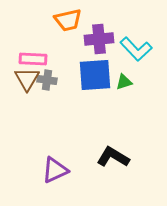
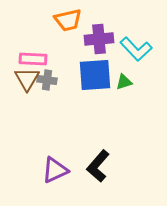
black L-shape: moved 15 px left, 9 px down; rotated 80 degrees counterclockwise
